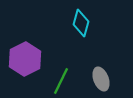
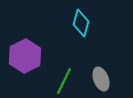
purple hexagon: moved 3 px up
green line: moved 3 px right
